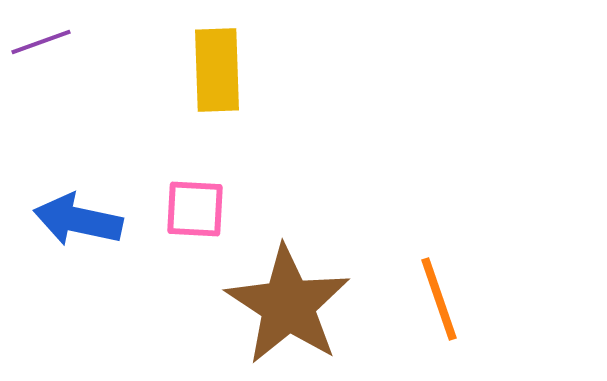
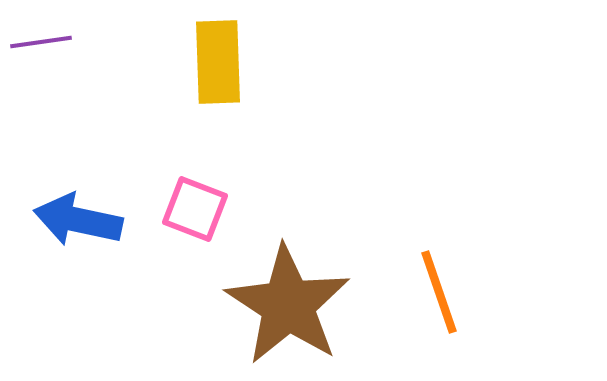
purple line: rotated 12 degrees clockwise
yellow rectangle: moved 1 px right, 8 px up
pink square: rotated 18 degrees clockwise
orange line: moved 7 px up
